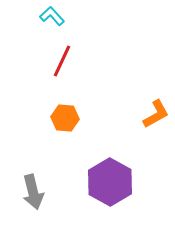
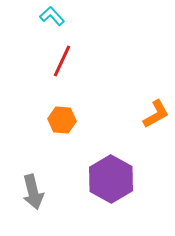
orange hexagon: moved 3 px left, 2 px down
purple hexagon: moved 1 px right, 3 px up
